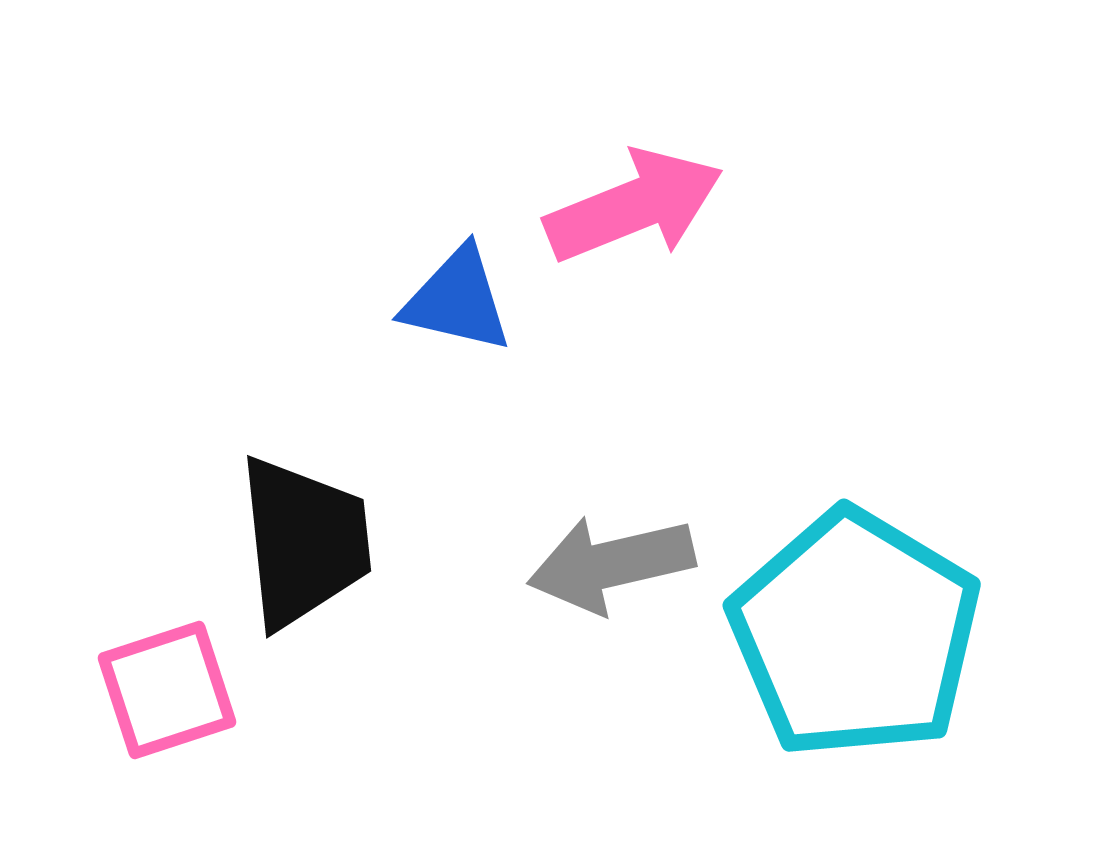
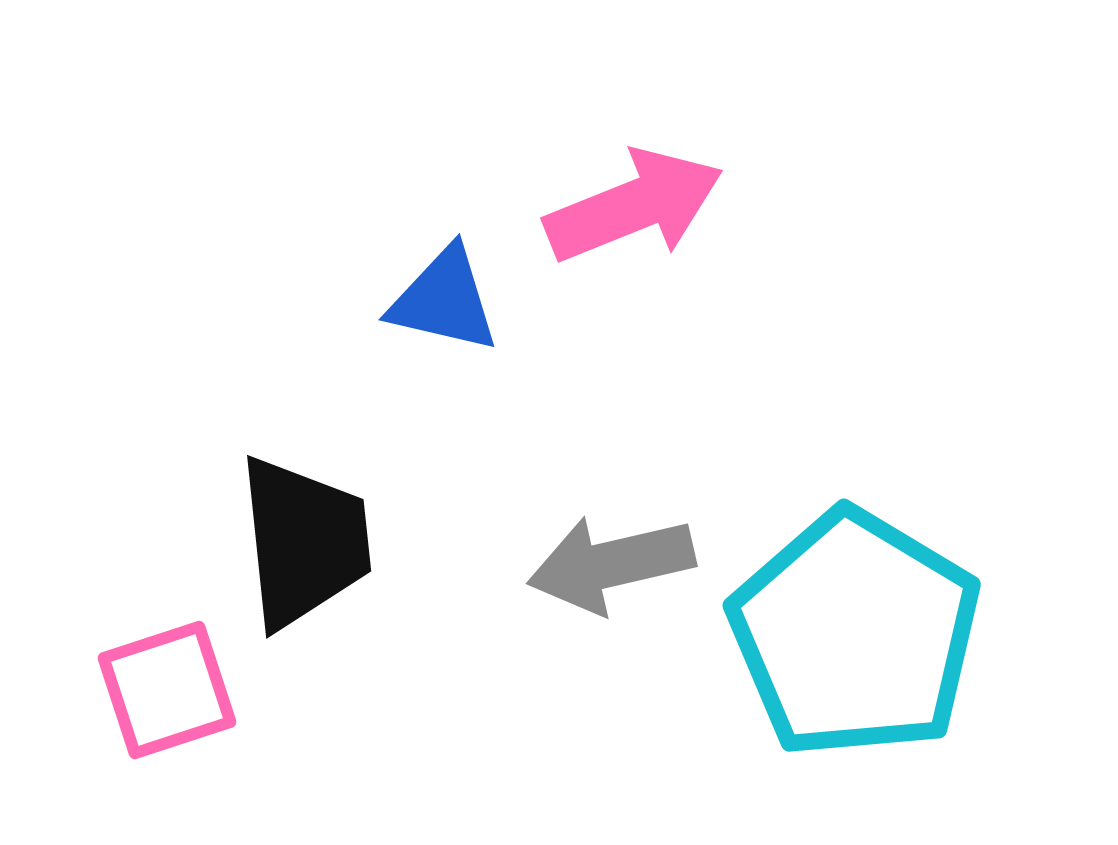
blue triangle: moved 13 px left
